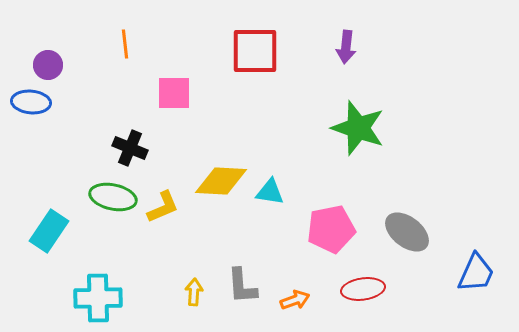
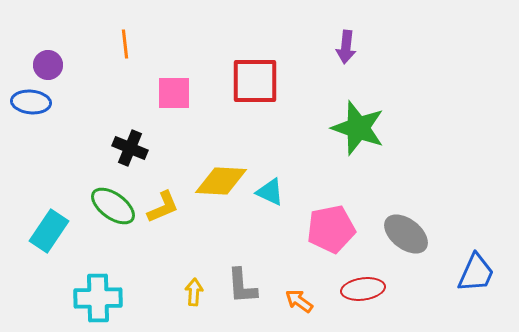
red square: moved 30 px down
cyan triangle: rotated 16 degrees clockwise
green ellipse: moved 9 px down; rotated 24 degrees clockwise
gray ellipse: moved 1 px left, 2 px down
orange arrow: moved 4 px right, 1 px down; rotated 124 degrees counterclockwise
